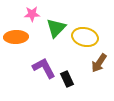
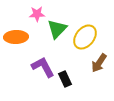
pink star: moved 5 px right
green triangle: moved 1 px right, 1 px down
yellow ellipse: rotated 65 degrees counterclockwise
purple L-shape: moved 1 px left, 1 px up
black rectangle: moved 2 px left
